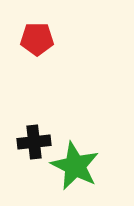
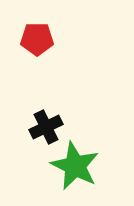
black cross: moved 12 px right, 15 px up; rotated 20 degrees counterclockwise
